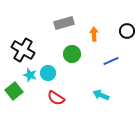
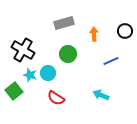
black circle: moved 2 px left
green circle: moved 4 px left
